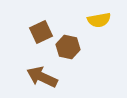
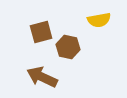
brown square: rotated 10 degrees clockwise
